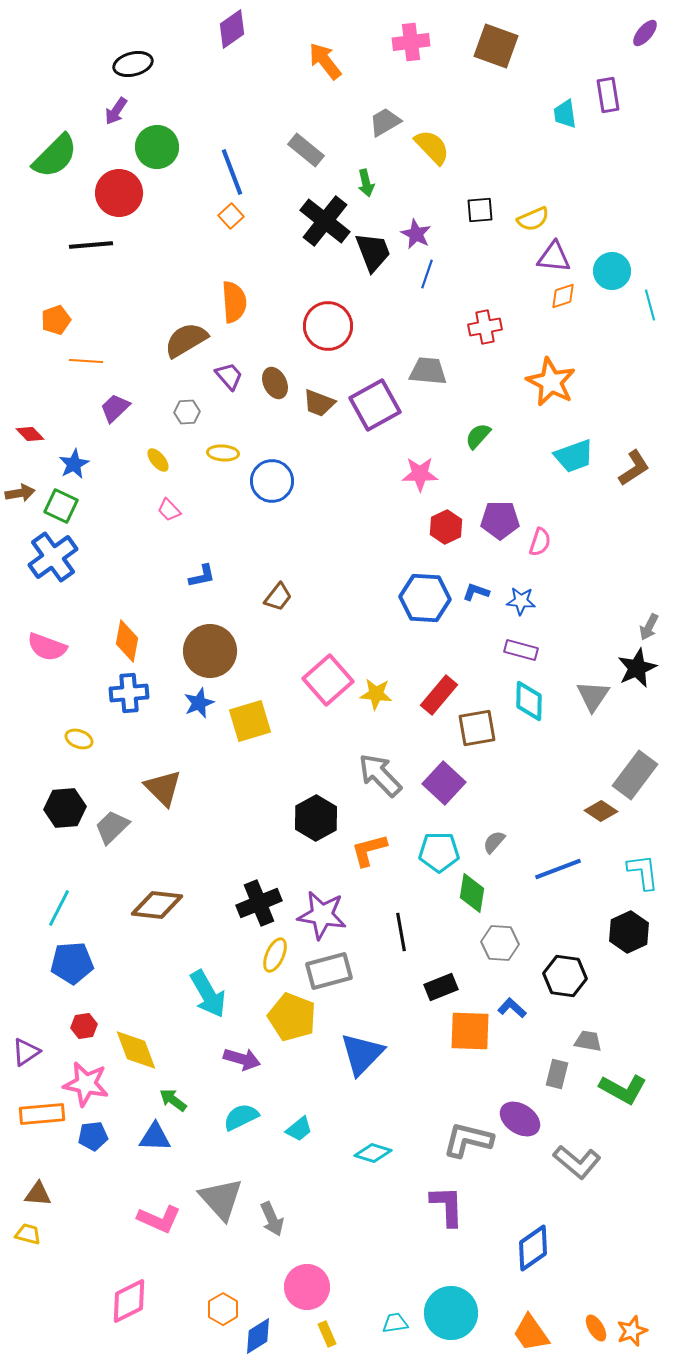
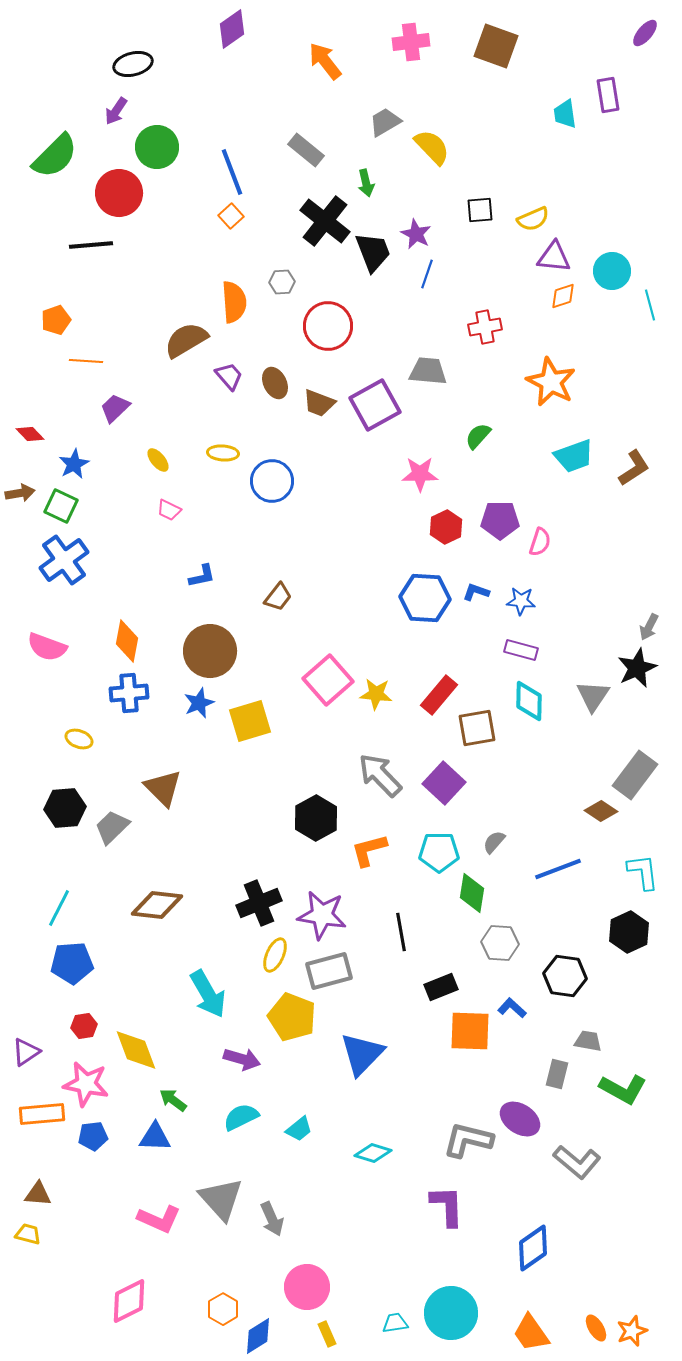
gray hexagon at (187, 412): moved 95 px right, 130 px up
pink trapezoid at (169, 510): rotated 20 degrees counterclockwise
blue cross at (53, 557): moved 11 px right, 3 px down
